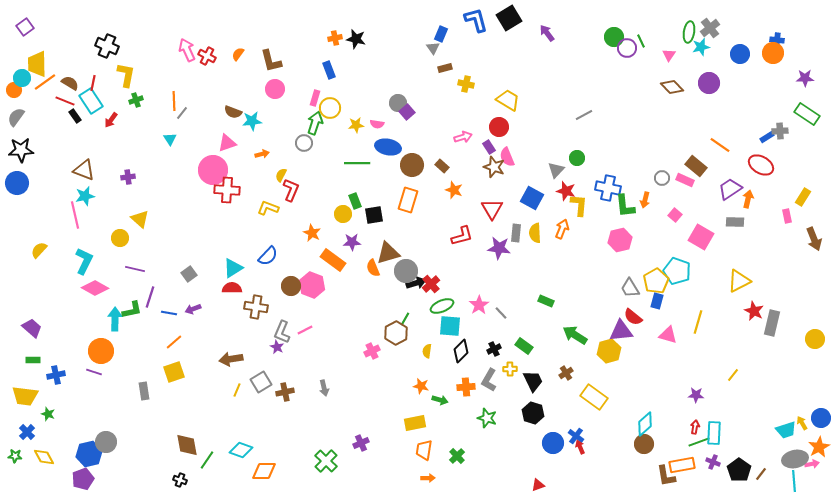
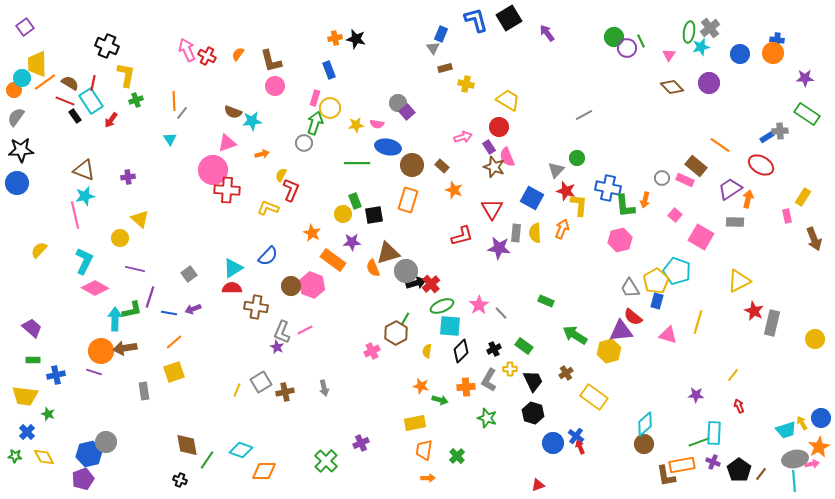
pink circle at (275, 89): moved 3 px up
brown arrow at (231, 359): moved 106 px left, 11 px up
red arrow at (695, 427): moved 44 px right, 21 px up; rotated 32 degrees counterclockwise
